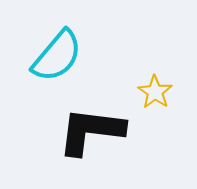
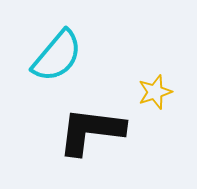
yellow star: rotated 20 degrees clockwise
